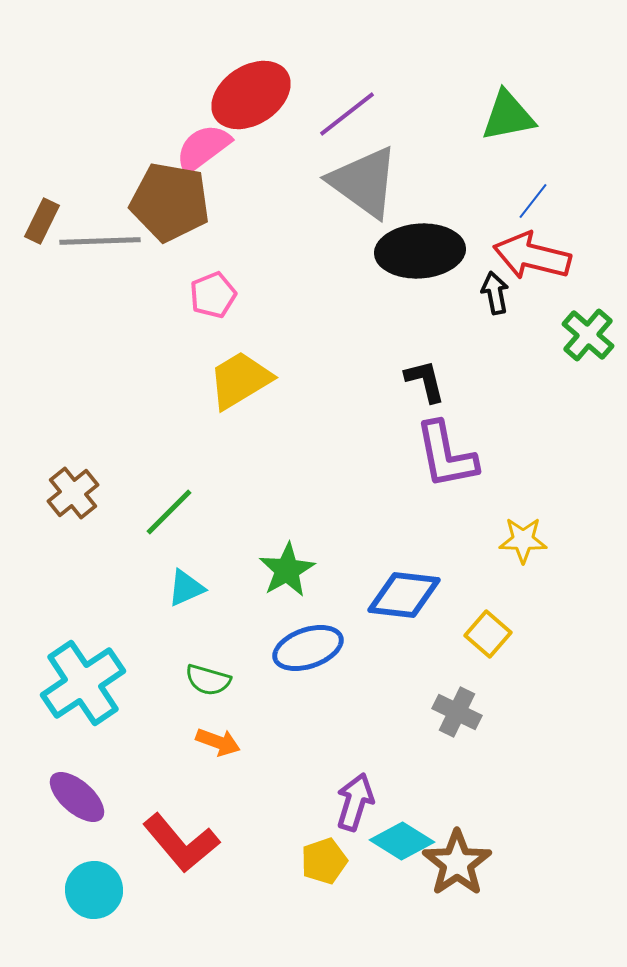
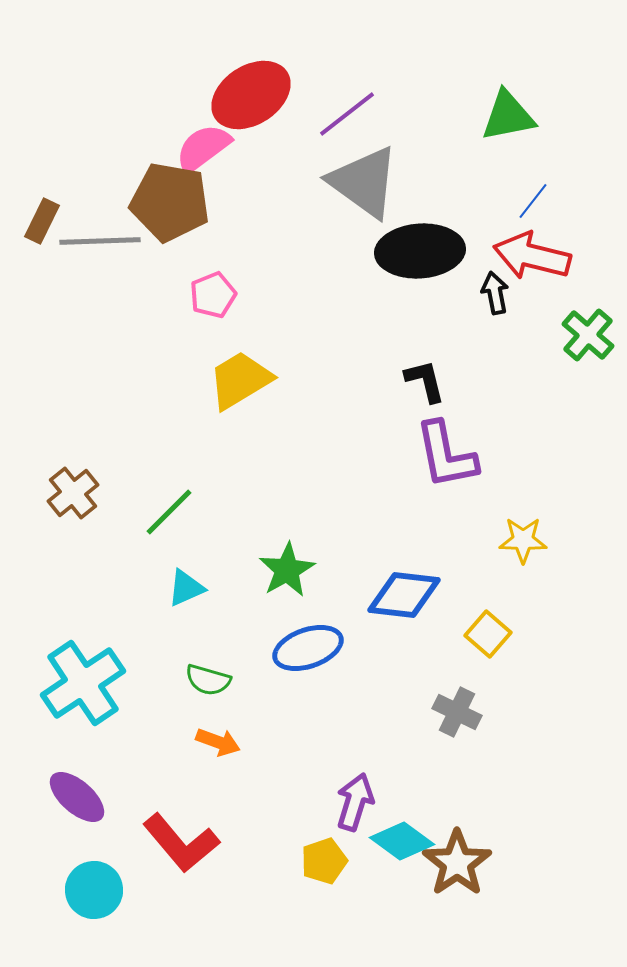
cyan diamond: rotated 4 degrees clockwise
